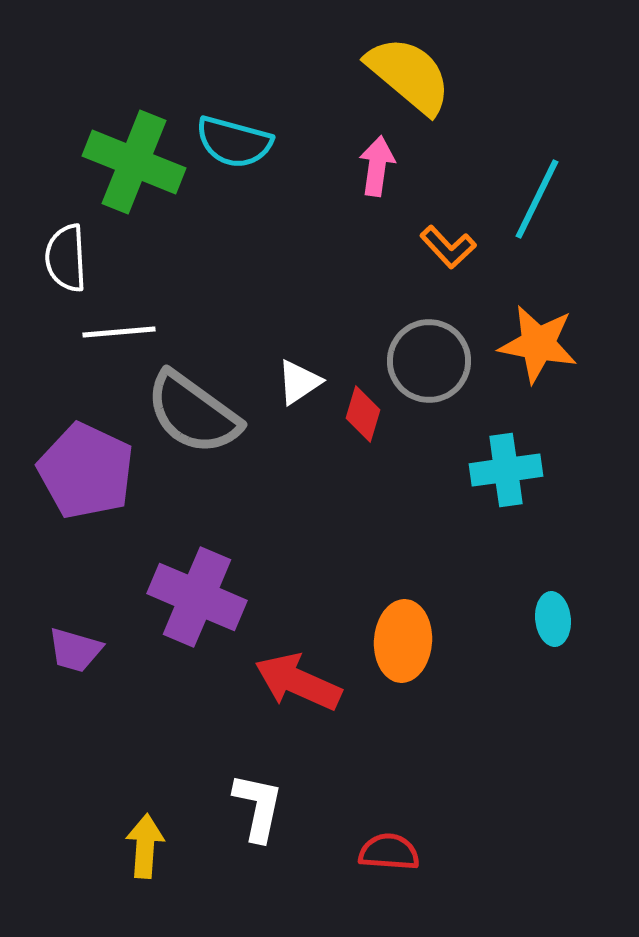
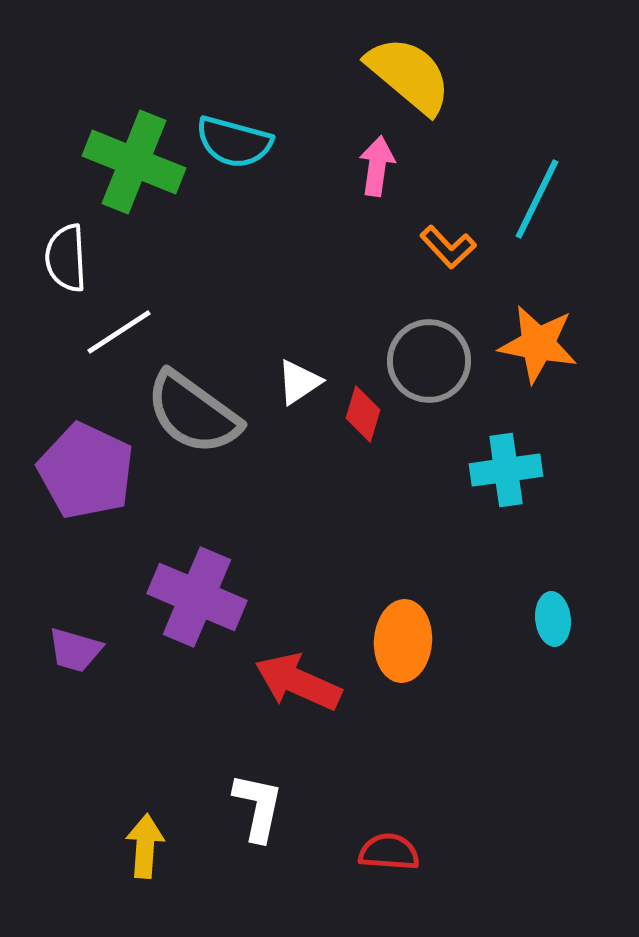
white line: rotated 28 degrees counterclockwise
